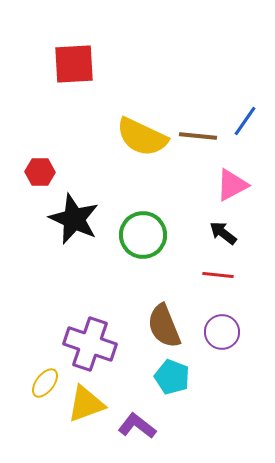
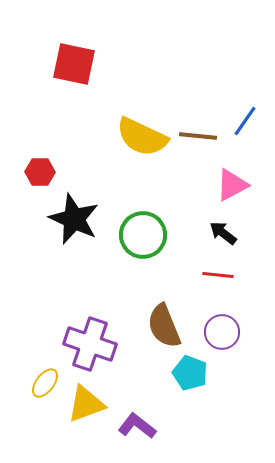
red square: rotated 15 degrees clockwise
cyan pentagon: moved 18 px right, 4 px up
